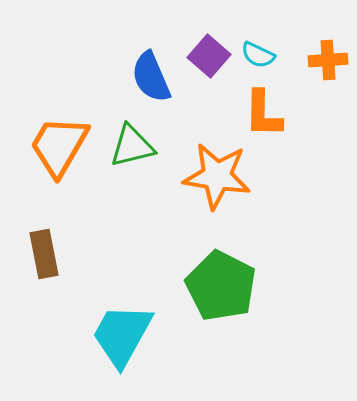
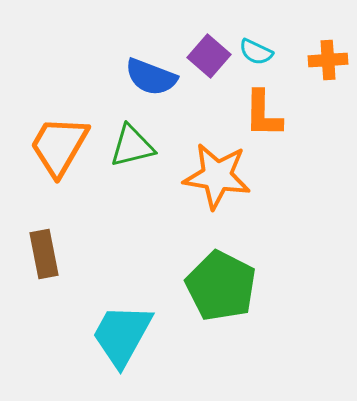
cyan semicircle: moved 2 px left, 3 px up
blue semicircle: rotated 46 degrees counterclockwise
